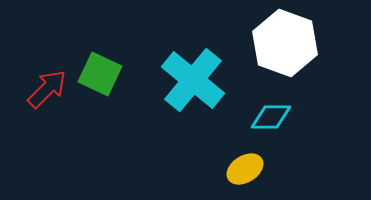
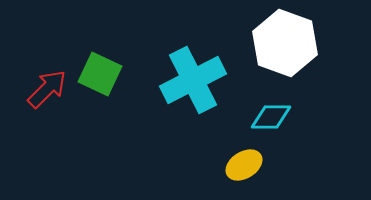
cyan cross: rotated 24 degrees clockwise
yellow ellipse: moved 1 px left, 4 px up
